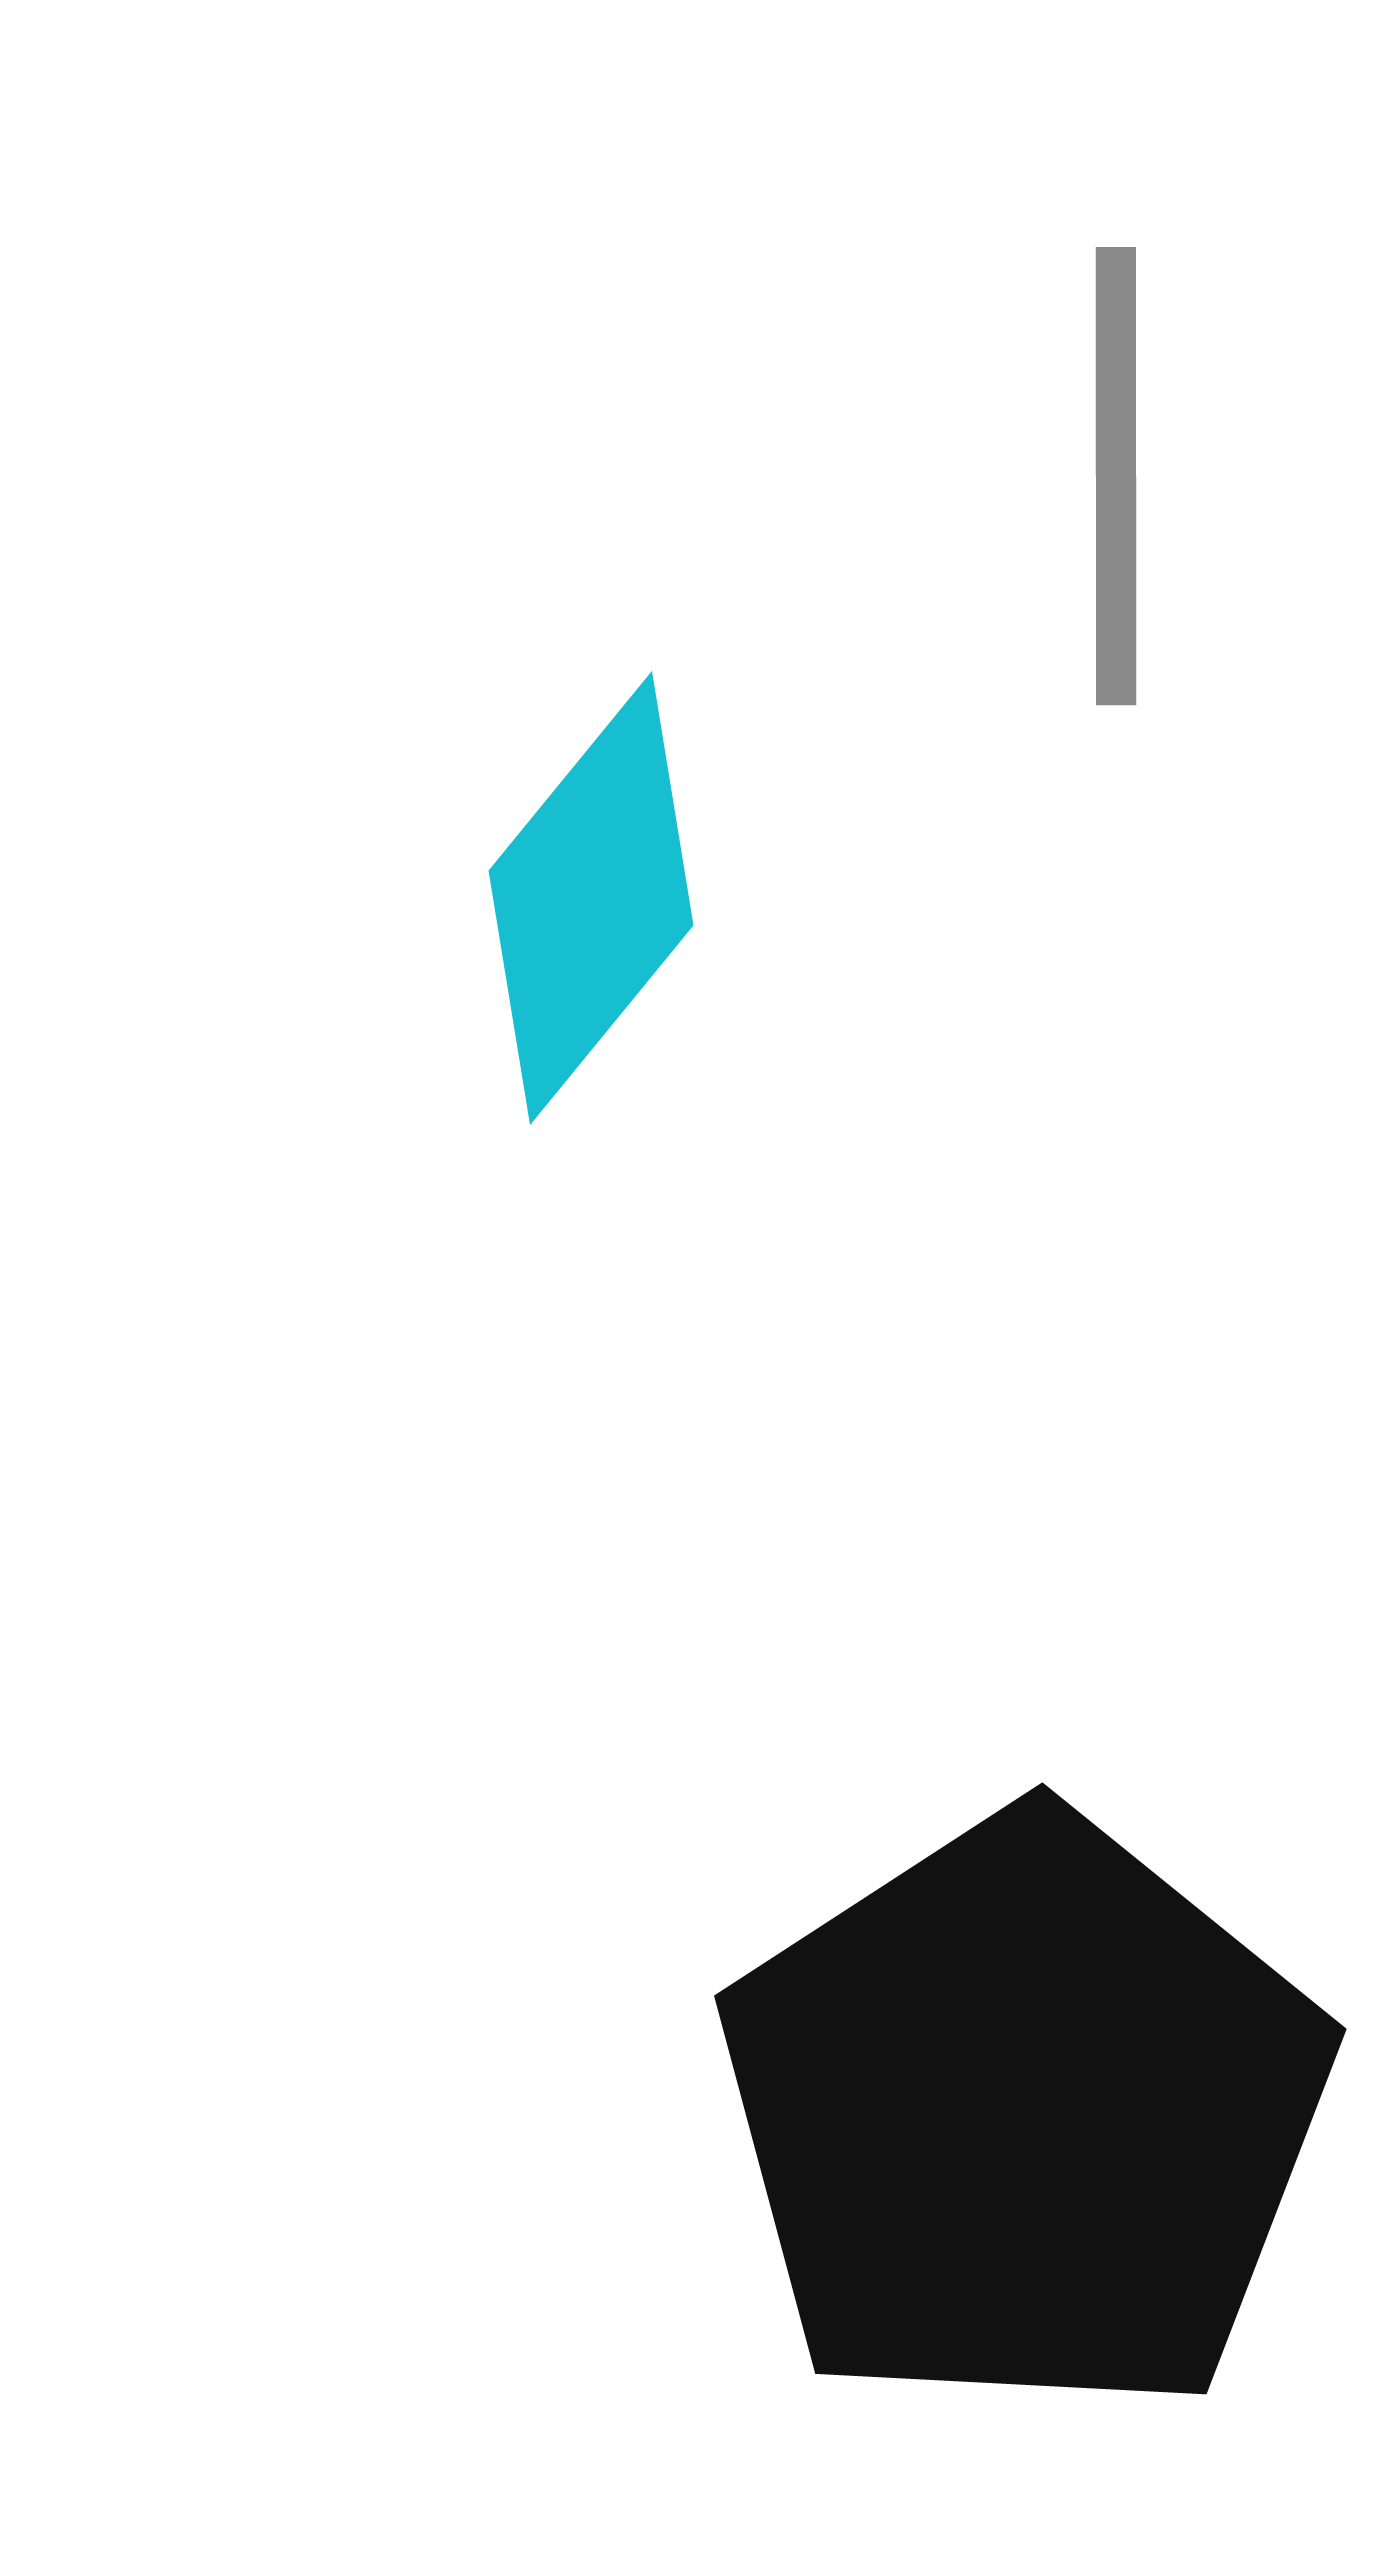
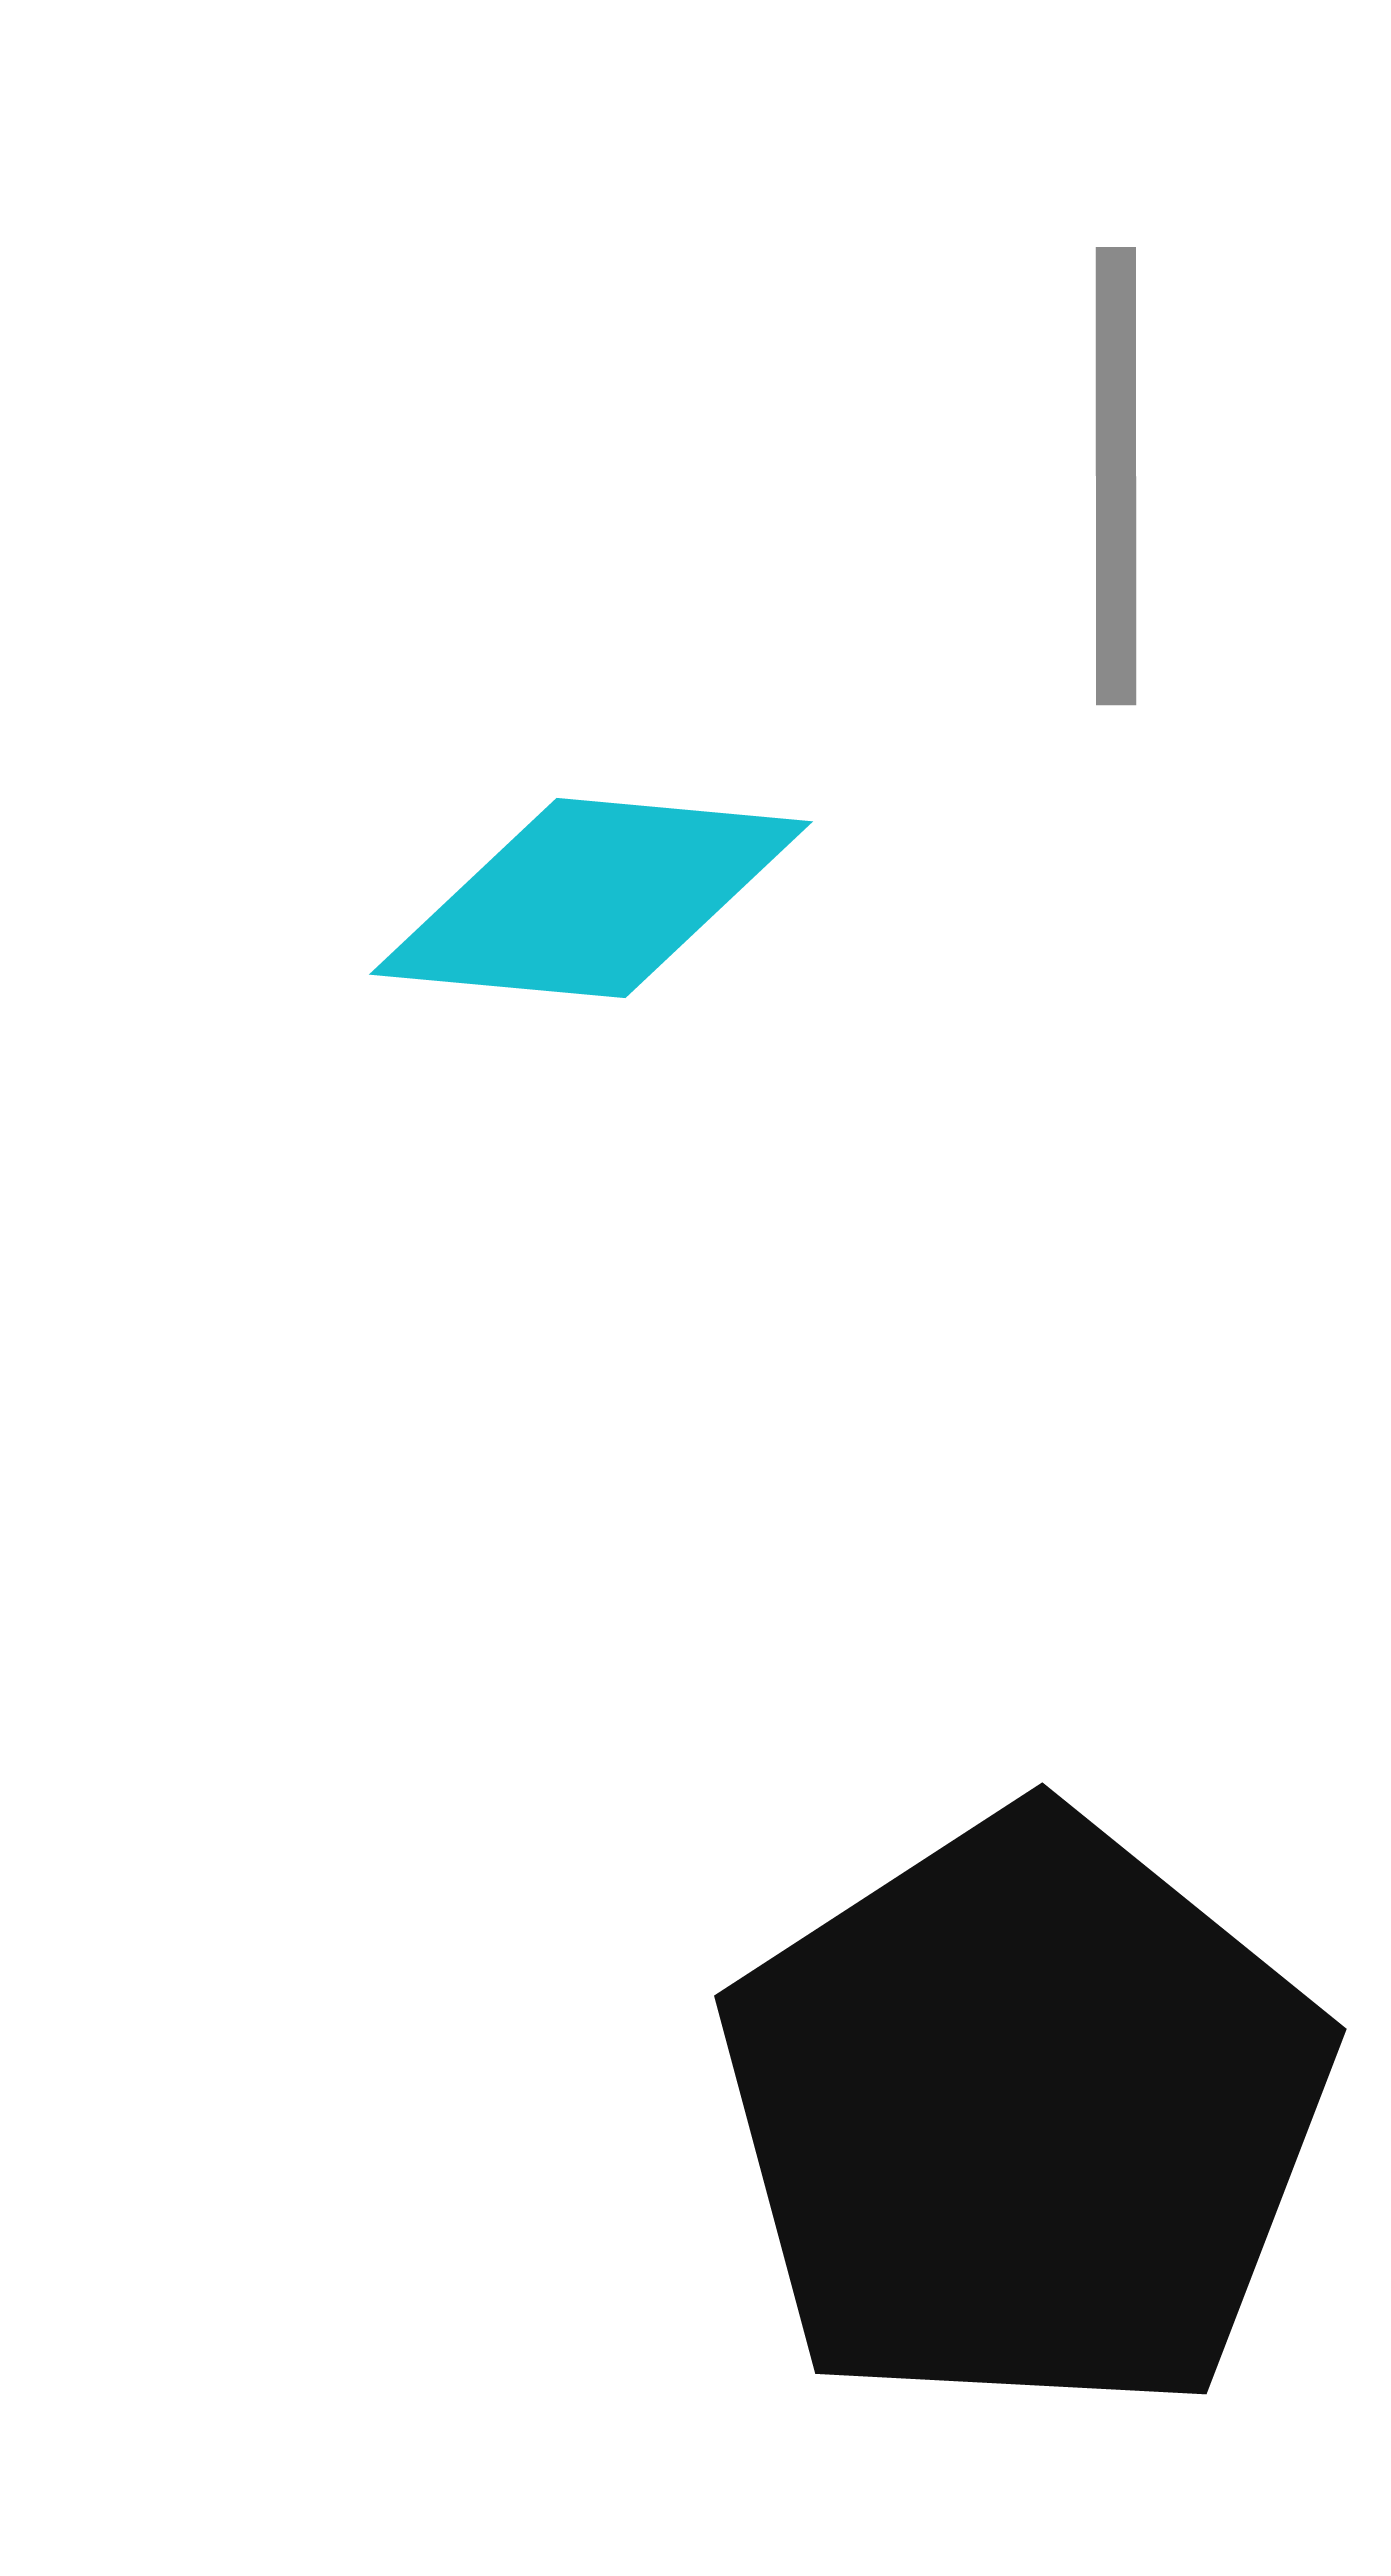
cyan diamond: rotated 56 degrees clockwise
